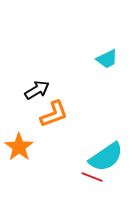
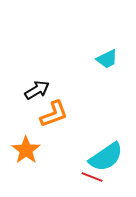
orange star: moved 7 px right, 3 px down
